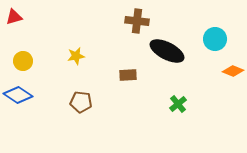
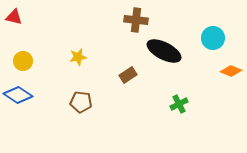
red triangle: rotated 30 degrees clockwise
brown cross: moved 1 px left, 1 px up
cyan circle: moved 2 px left, 1 px up
black ellipse: moved 3 px left
yellow star: moved 2 px right, 1 px down
orange diamond: moved 2 px left
brown rectangle: rotated 30 degrees counterclockwise
green cross: moved 1 px right; rotated 12 degrees clockwise
